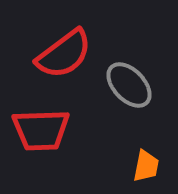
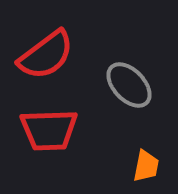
red semicircle: moved 18 px left, 1 px down
red trapezoid: moved 8 px right
